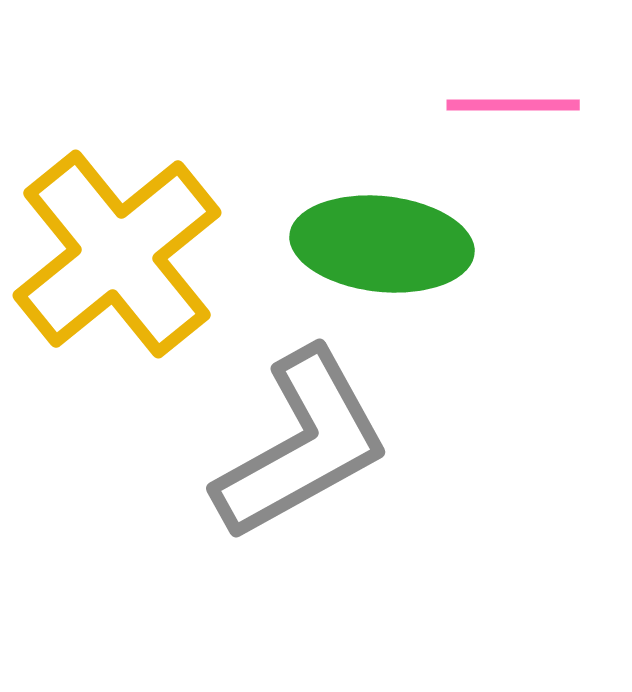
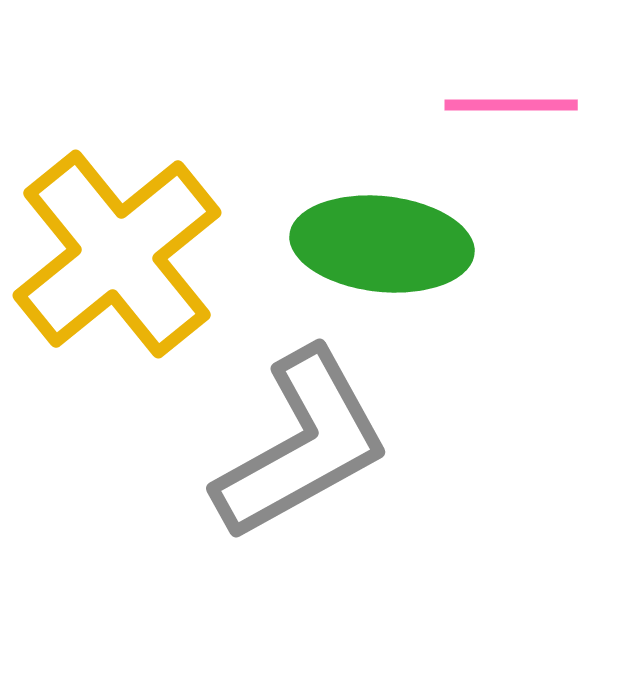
pink line: moved 2 px left
